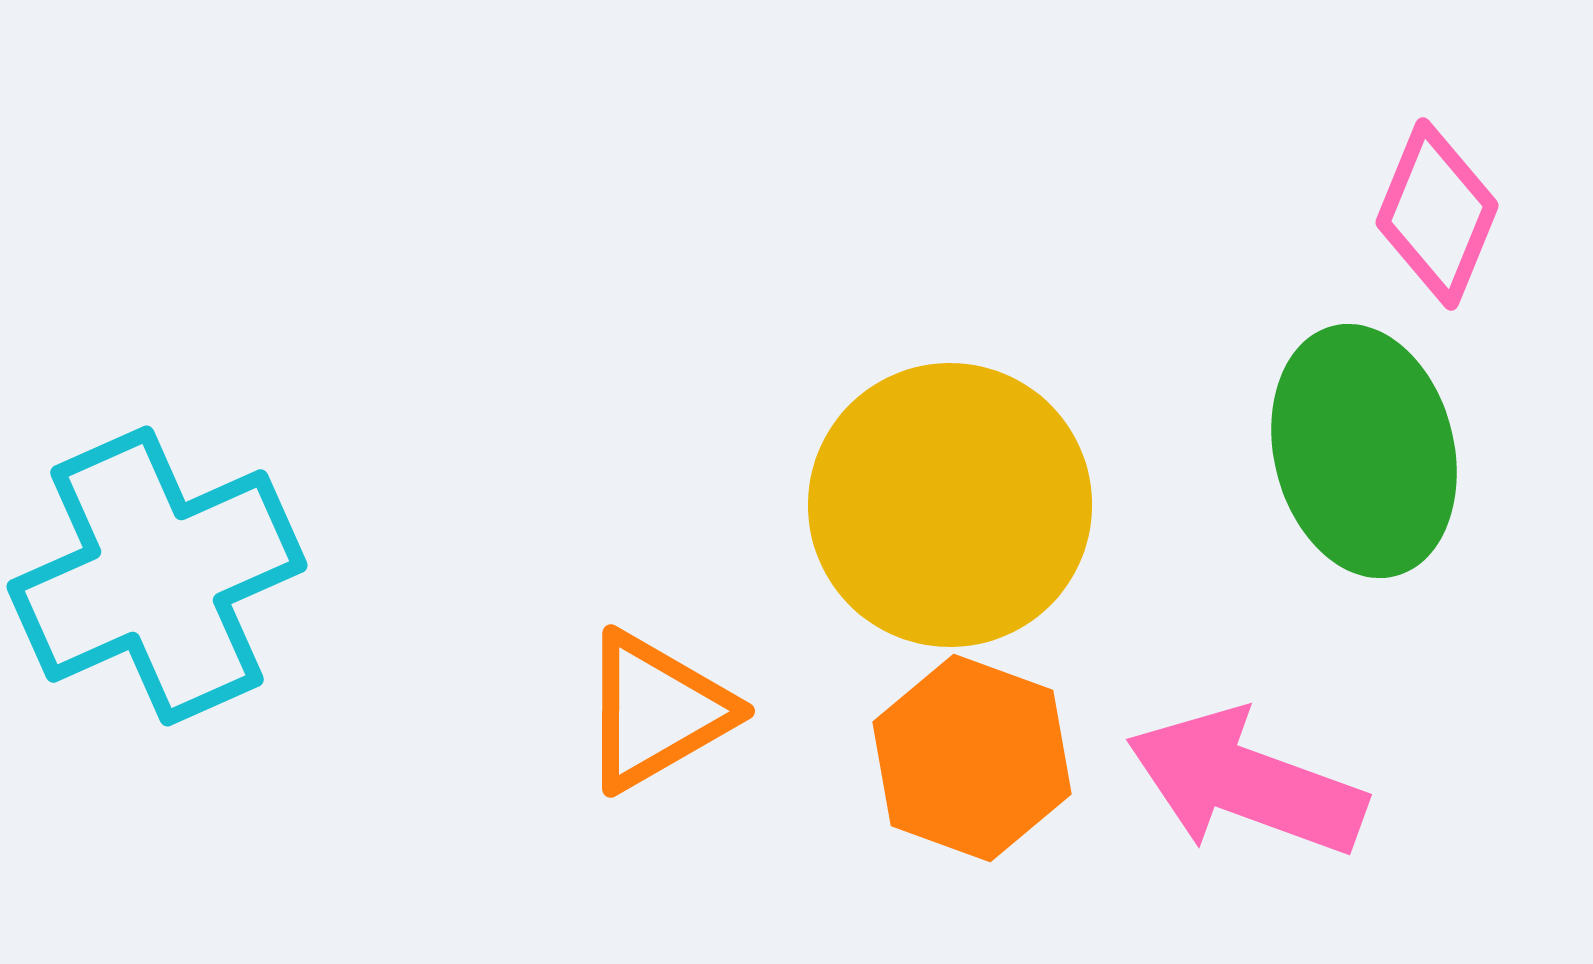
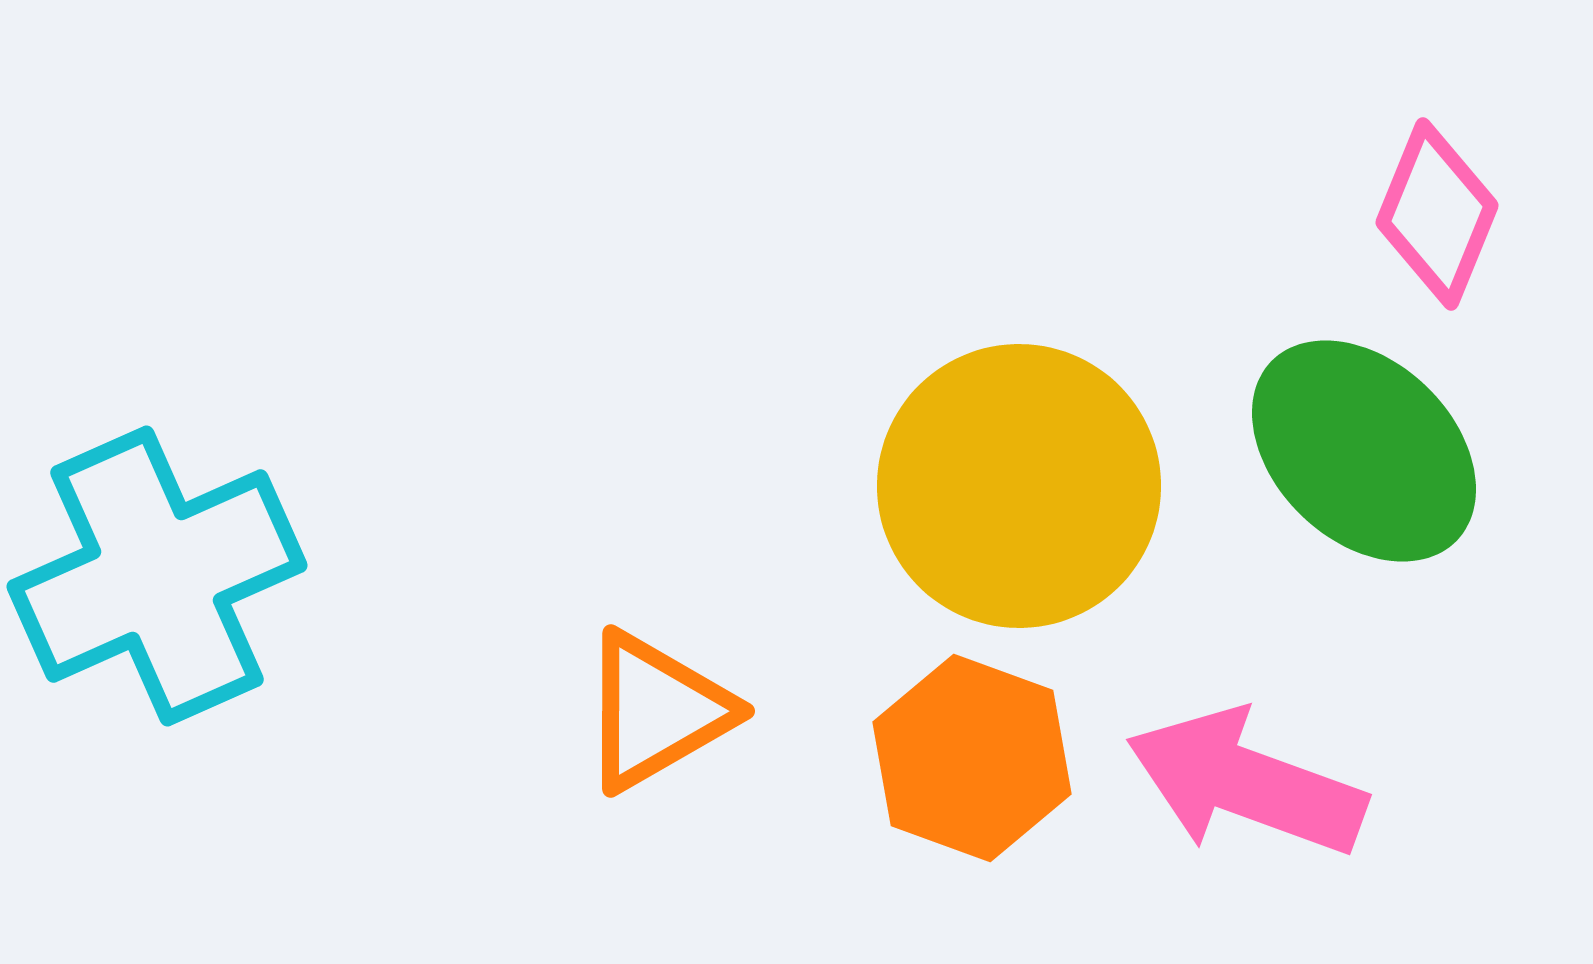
green ellipse: rotated 32 degrees counterclockwise
yellow circle: moved 69 px right, 19 px up
